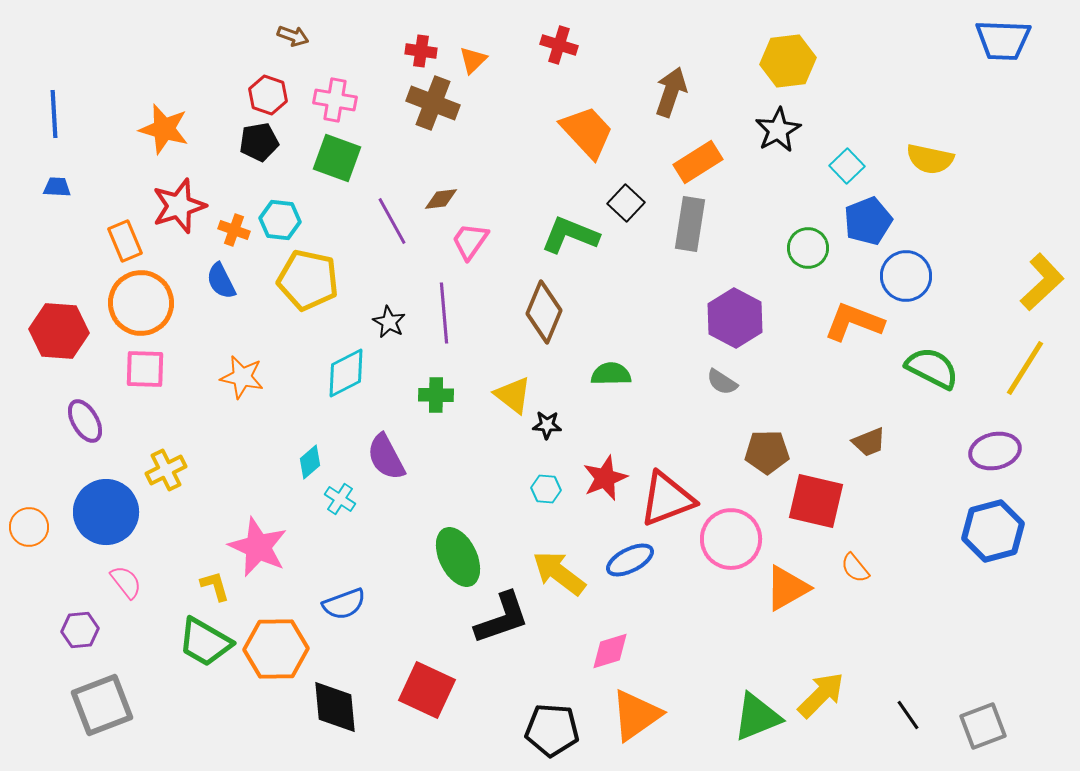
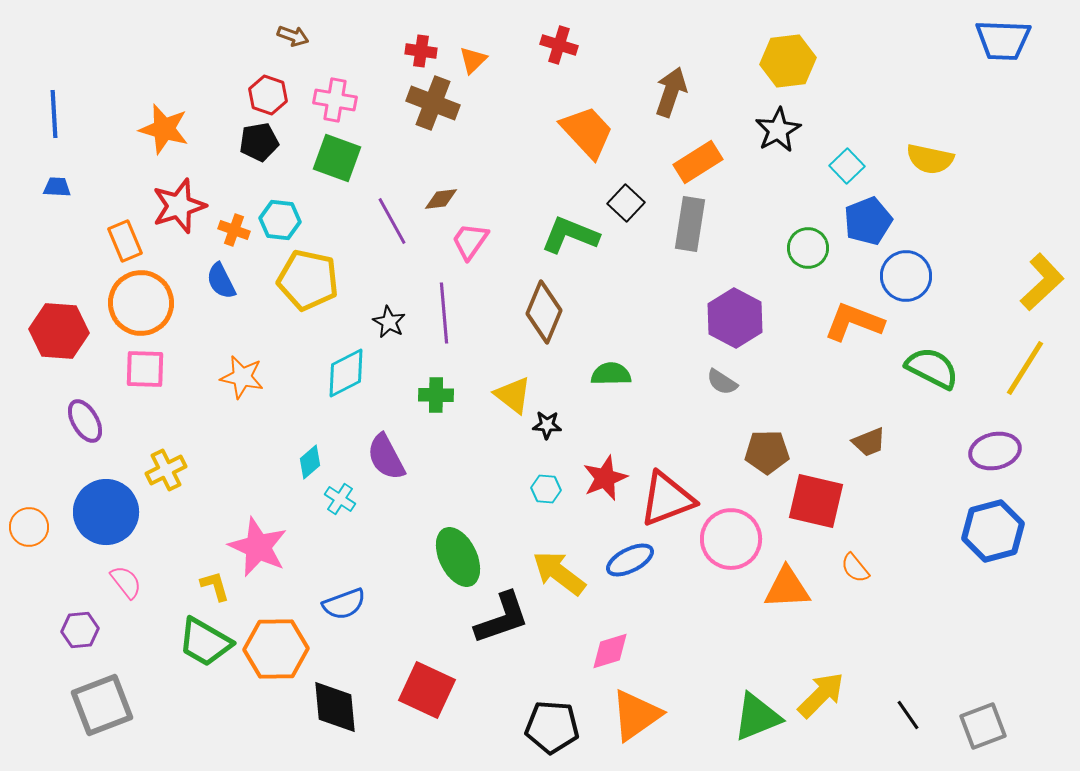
orange triangle at (787, 588): rotated 27 degrees clockwise
black pentagon at (552, 730): moved 3 px up
